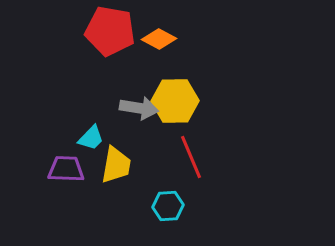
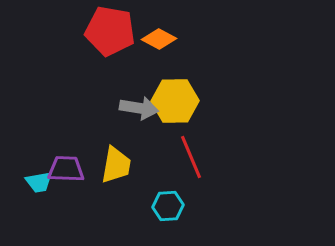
cyan trapezoid: moved 52 px left, 44 px down; rotated 36 degrees clockwise
